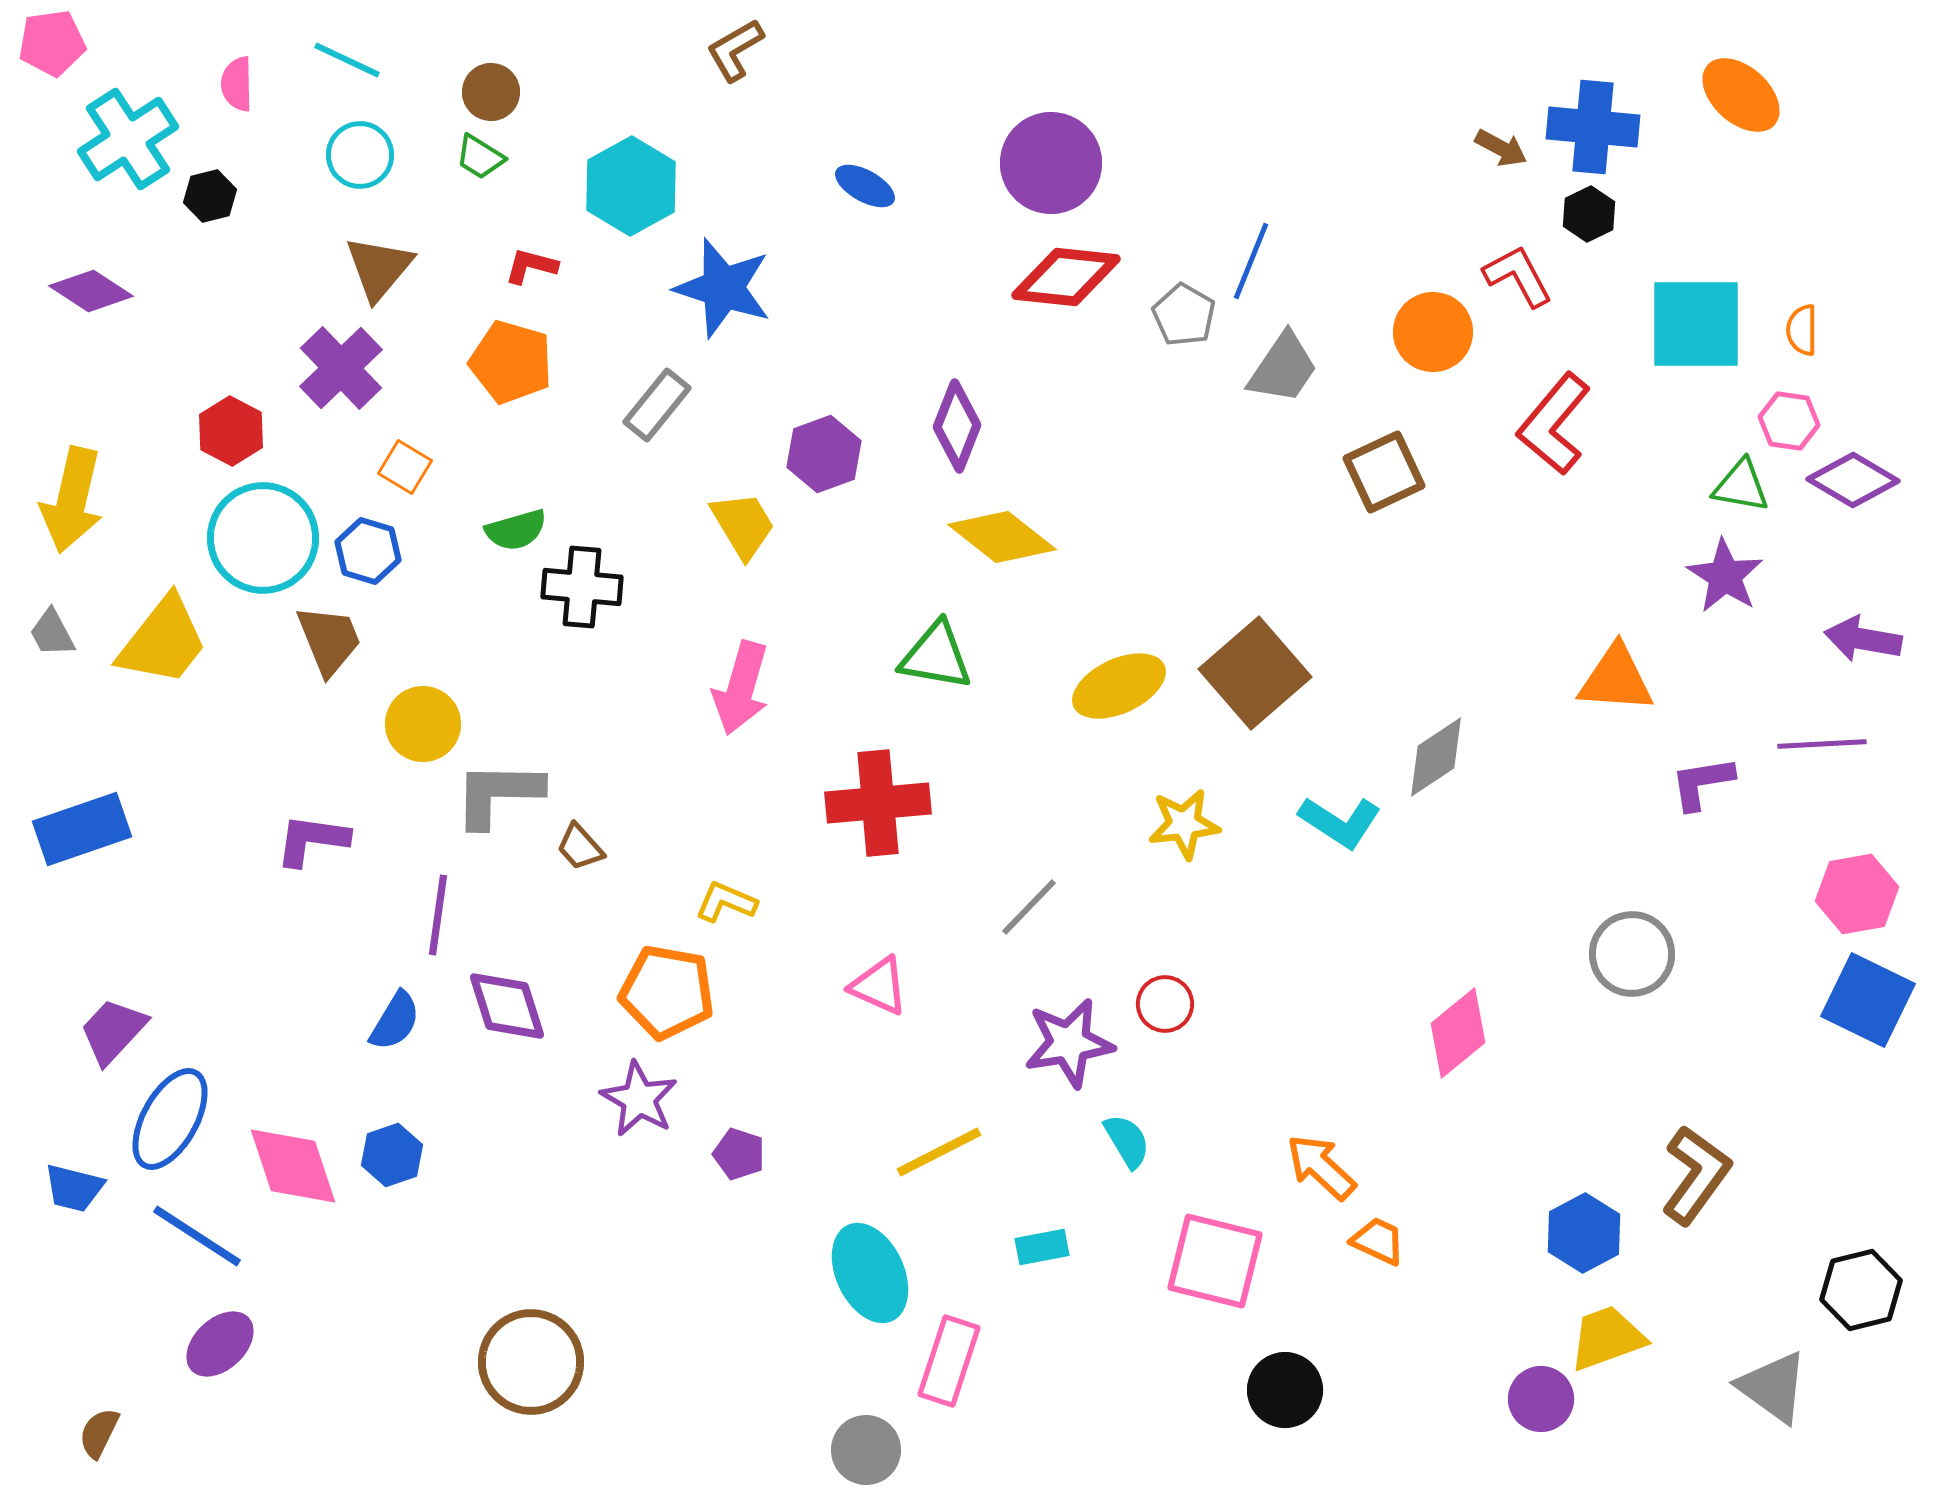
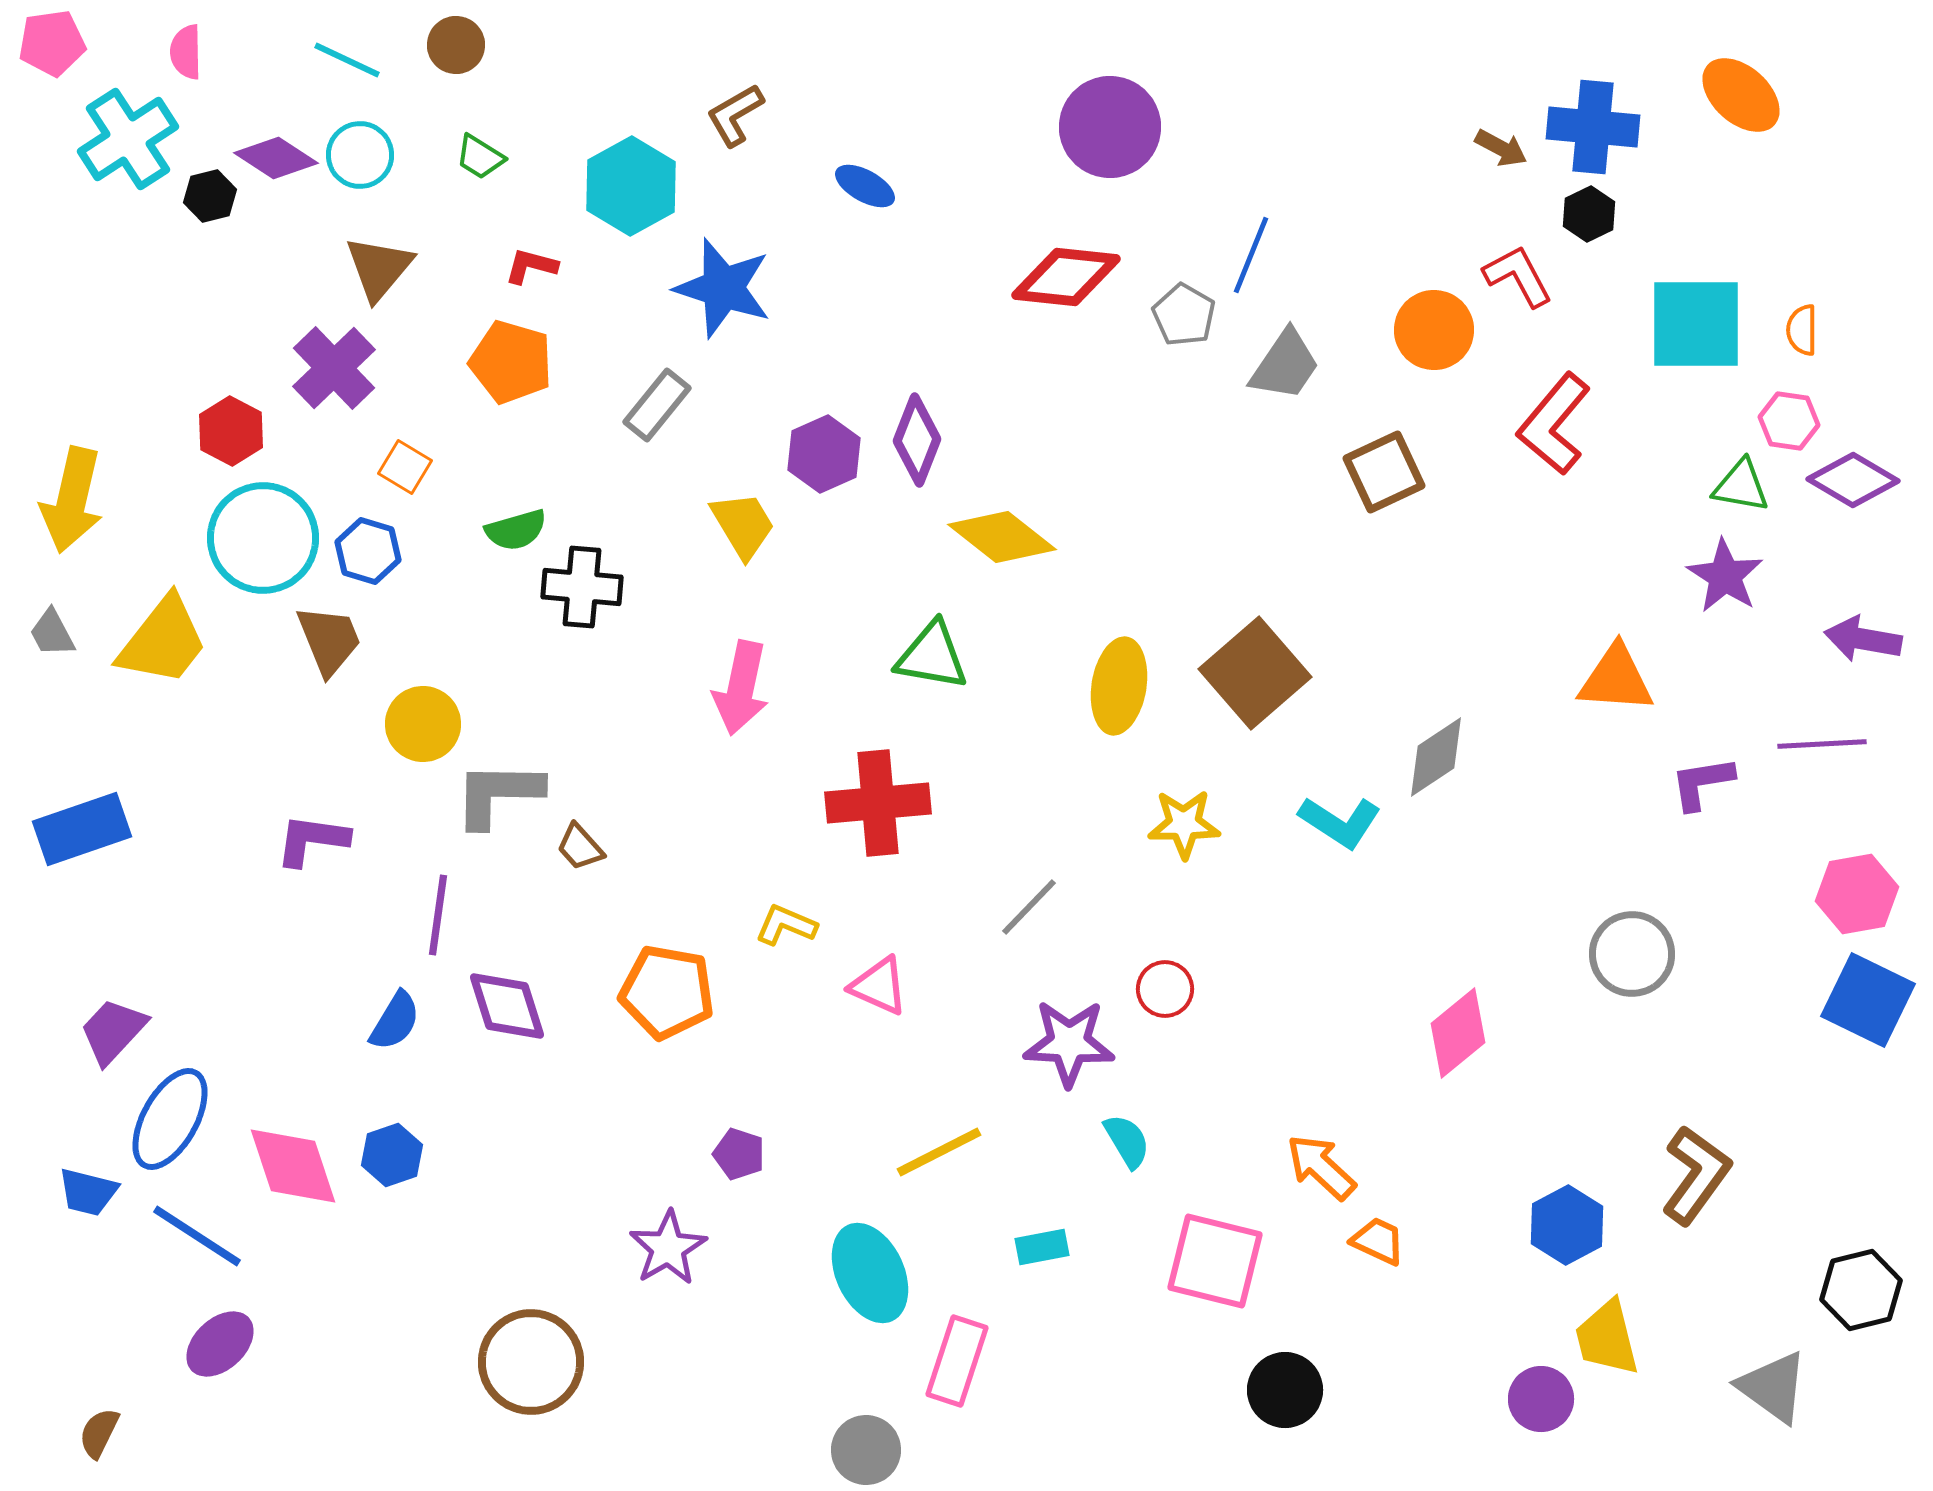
brown L-shape at (735, 50): moved 65 px down
pink semicircle at (237, 84): moved 51 px left, 32 px up
brown circle at (491, 92): moved 35 px left, 47 px up
purple circle at (1051, 163): moved 59 px right, 36 px up
blue line at (1251, 261): moved 6 px up
purple diamond at (91, 291): moved 185 px right, 133 px up
orange circle at (1433, 332): moved 1 px right, 2 px up
purple cross at (341, 368): moved 7 px left
gray trapezoid at (1283, 368): moved 2 px right, 3 px up
purple diamond at (957, 426): moved 40 px left, 14 px down
purple hexagon at (824, 454): rotated 4 degrees counterclockwise
green triangle at (936, 656): moved 4 px left
yellow ellipse at (1119, 686): rotated 56 degrees counterclockwise
pink arrow at (741, 688): rotated 4 degrees counterclockwise
yellow star at (1184, 824): rotated 6 degrees clockwise
yellow L-shape at (726, 902): moved 60 px right, 23 px down
red circle at (1165, 1004): moved 15 px up
purple star at (1069, 1043): rotated 12 degrees clockwise
purple star at (639, 1099): moved 29 px right, 149 px down; rotated 12 degrees clockwise
blue trapezoid at (74, 1188): moved 14 px right, 4 px down
blue hexagon at (1584, 1233): moved 17 px left, 8 px up
yellow trapezoid at (1607, 1338): rotated 84 degrees counterclockwise
pink rectangle at (949, 1361): moved 8 px right
